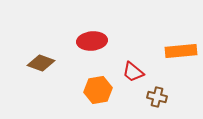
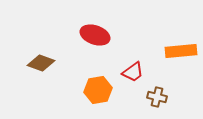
red ellipse: moved 3 px right, 6 px up; rotated 24 degrees clockwise
red trapezoid: rotated 75 degrees counterclockwise
